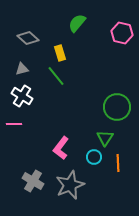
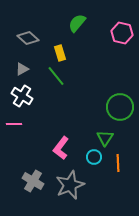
gray triangle: rotated 16 degrees counterclockwise
green circle: moved 3 px right
